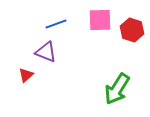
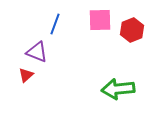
blue line: moved 1 px left; rotated 50 degrees counterclockwise
red hexagon: rotated 20 degrees clockwise
purple triangle: moved 9 px left
green arrow: moved 1 px right; rotated 52 degrees clockwise
